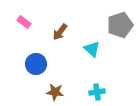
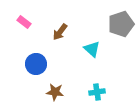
gray pentagon: moved 1 px right, 1 px up
